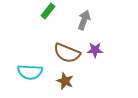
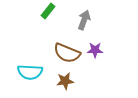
brown star: rotated 30 degrees counterclockwise
